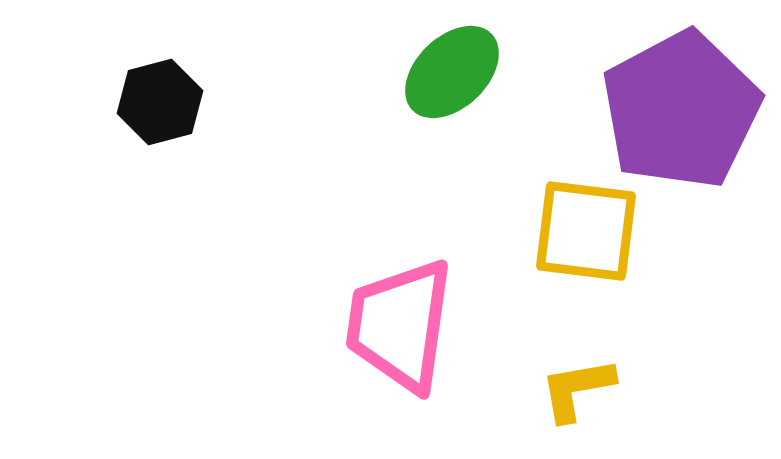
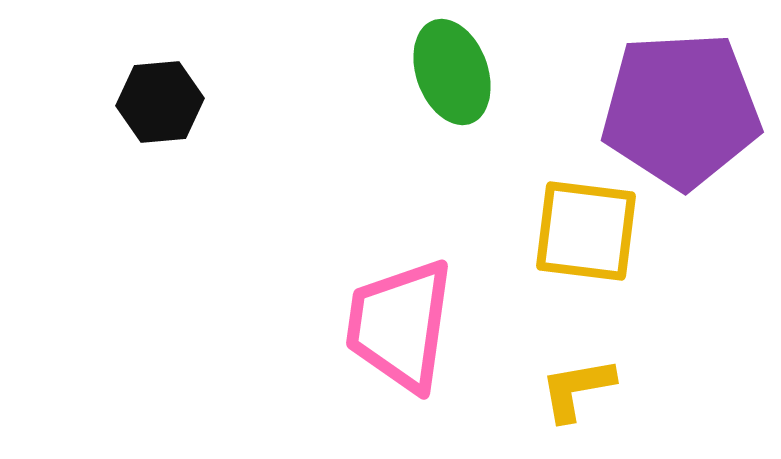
green ellipse: rotated 66 degrees counterclockwise
black hexagon: rotated 10 degrees clockwise
purple pentagon: rotated 25 degrees clockwise
